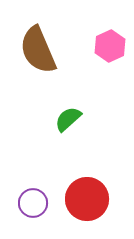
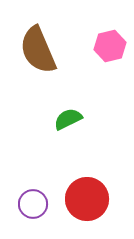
pink hexagon: rotated 12 degrees clockwise
green semicircle: rotated 16 degrees clockwise
purple circle: moved 1 px down
